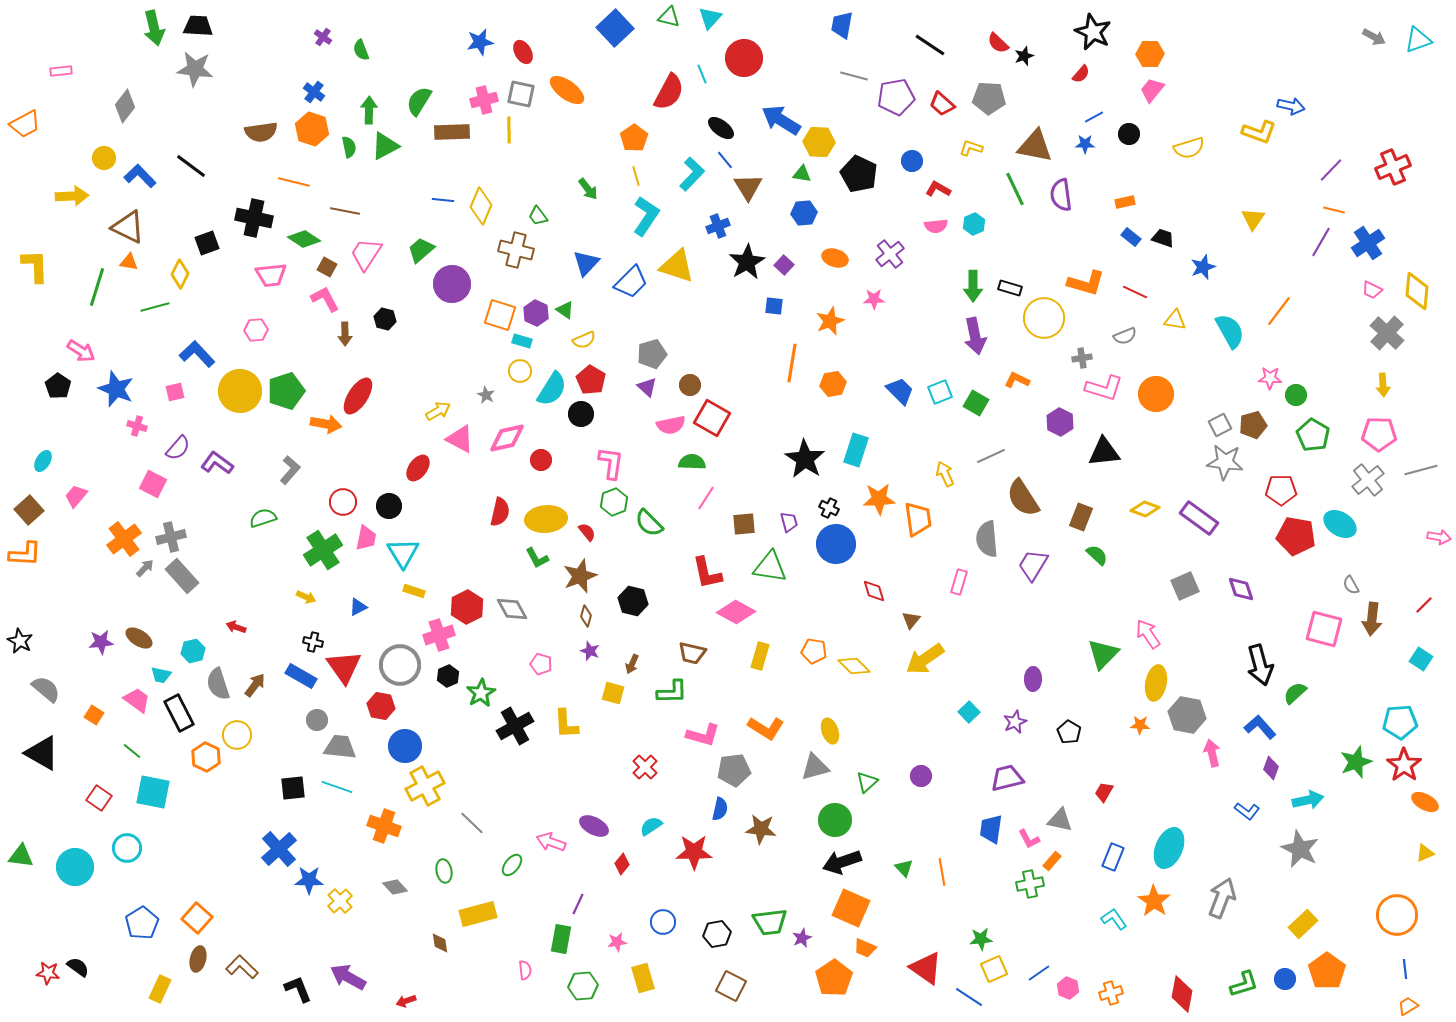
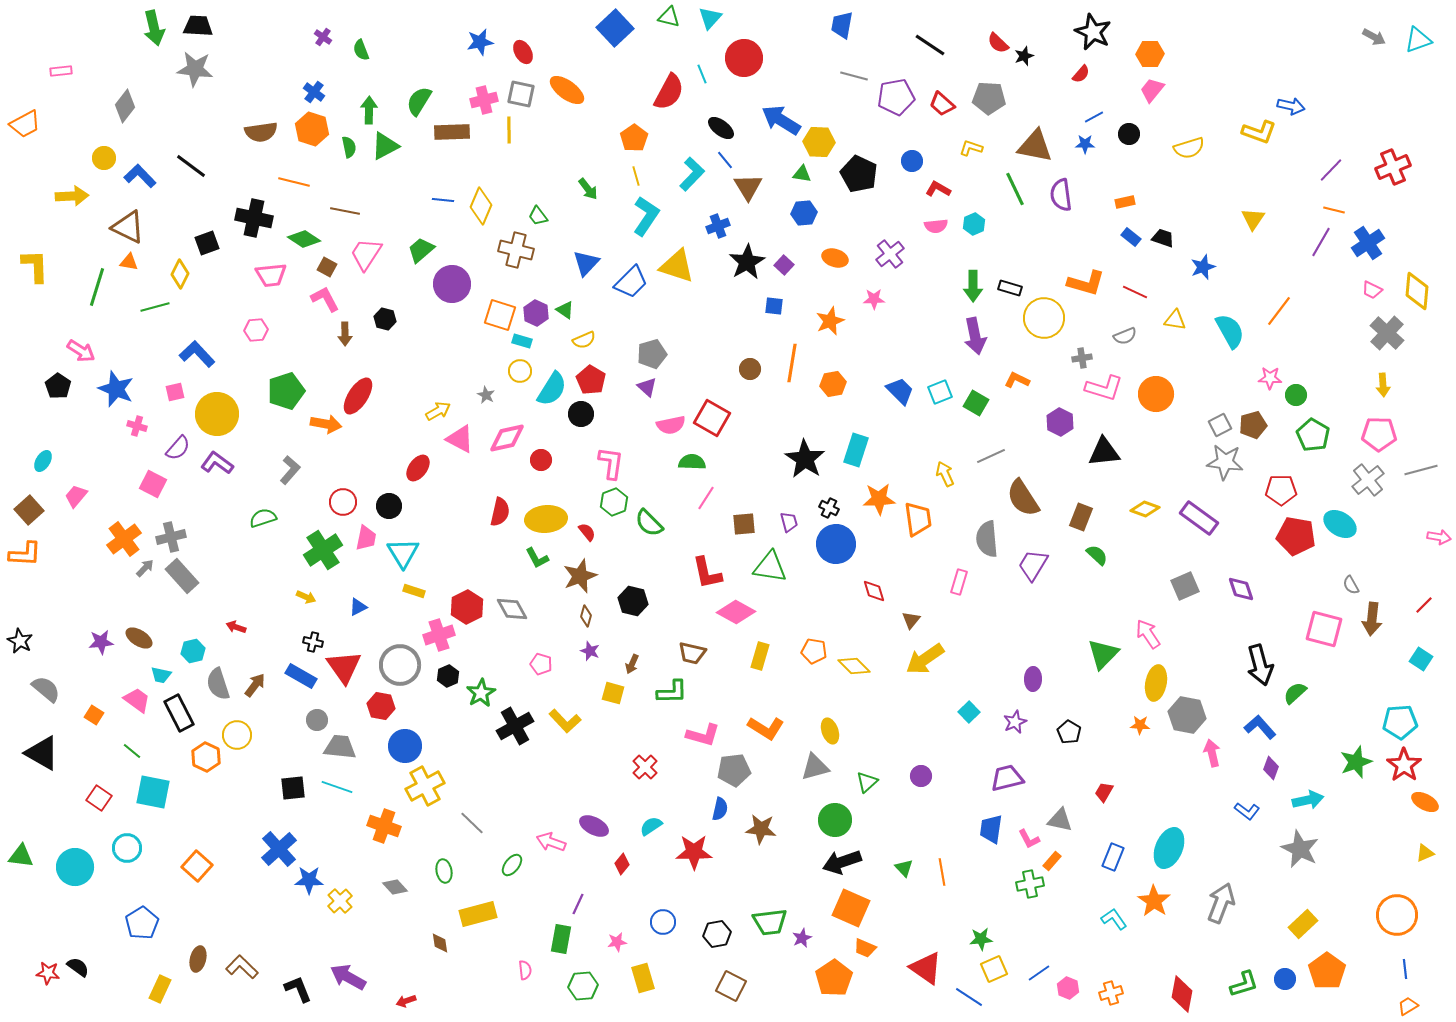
brown circle at (690, 385): moved 60 px right, 16 px up
yellow circle at (240, 391): moved 23 px left, 23 px down
yellow L-shape at (566, 724): moved 1 px left, 3 px up; rotated 40 degrees counterclockwise
gray arrow at (1222, 898): moved 1 px left, 5 px down
orange square at (197, 918): moved 52 px up
